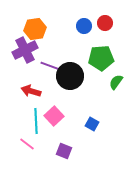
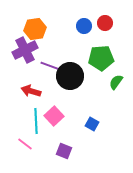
pink line: moved 2 px left
